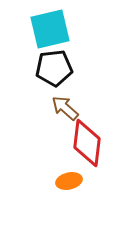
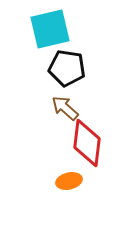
black pentagon: moved 13 px right; rotated 15 degrees clockwise
